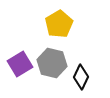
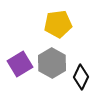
yellow pentagon: moved 1 px left; rotated 24 degrees clockwise
gray hexagon: rotated 16 degrees clockwise
